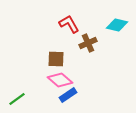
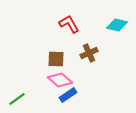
brown cross: moved 1 px right, 10 px down
